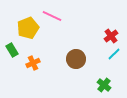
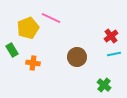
pink line: moved 1 px left, 2 px down
cyan line: rotated 32 degrees clockwise
brown circle: moved 1 px right, 2 px up
orange cross: rotated 32 degrees clockwise
